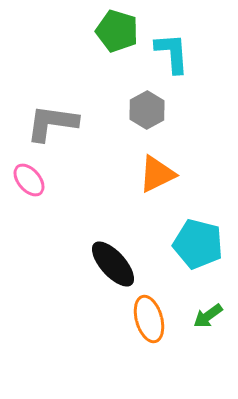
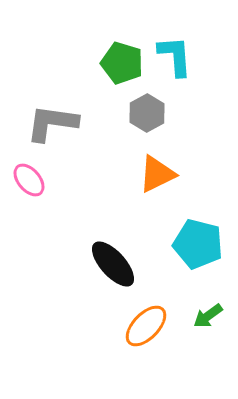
green pentagon: moved 5 px right, 32 px down
cyan L-shape: moved 3 px right, 3 px down
gray hexagon: moved 3 px down
orange ellipse: moved 3 px left, 7 px down; rotated 60 degrees clockwise
